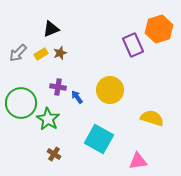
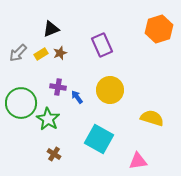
purple rectangle: moved 31 px left
